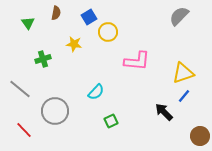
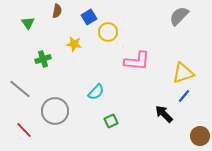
brown semicircle: moved 1 px right, 2 px up
black arrow: moved 2 px down
